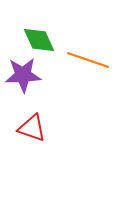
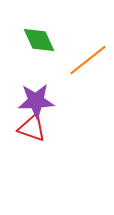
orange line: rotated 57 degrees counterclockwise
purple star: moved 13 px right, 26 px down
